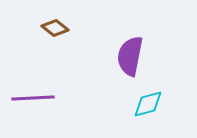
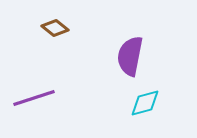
purple line: moved 1 px right; rotated 15 degrees counterclockwise
cyan diamond: moved 3 px left, 1 px up
